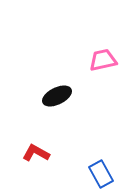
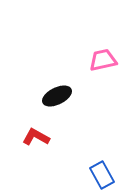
red L-shape: moved 16 px up
blue rectangle: moved 1 px right, 1 px down
